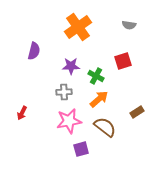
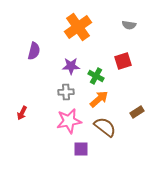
gray cross: moved 2 px right
purple square: rotated 14 degrees clockwise
